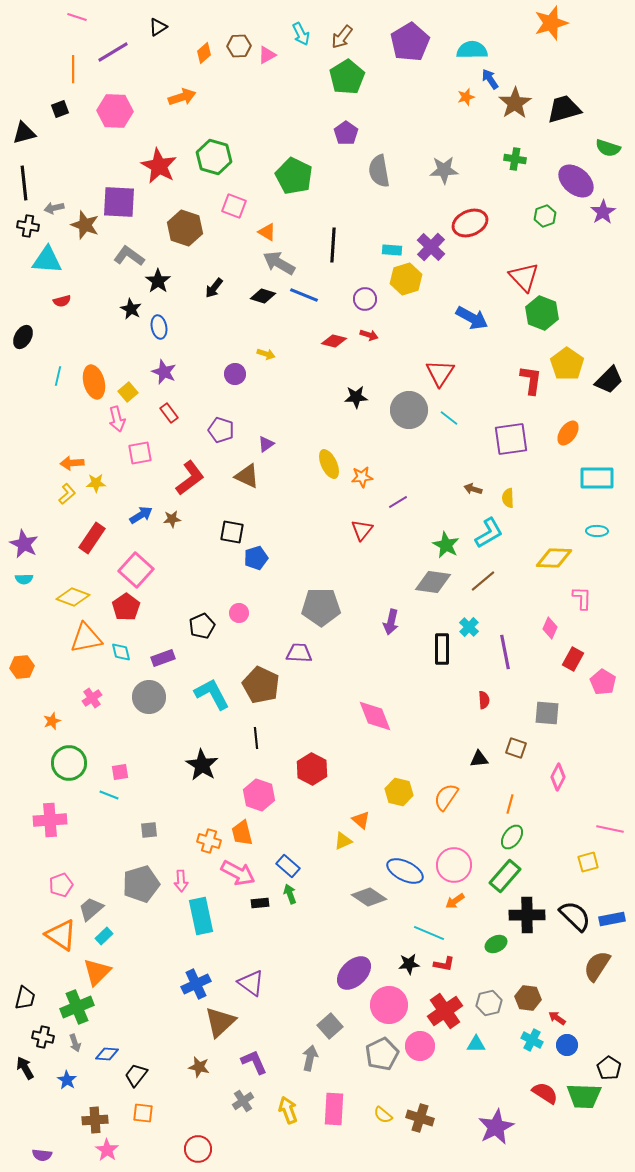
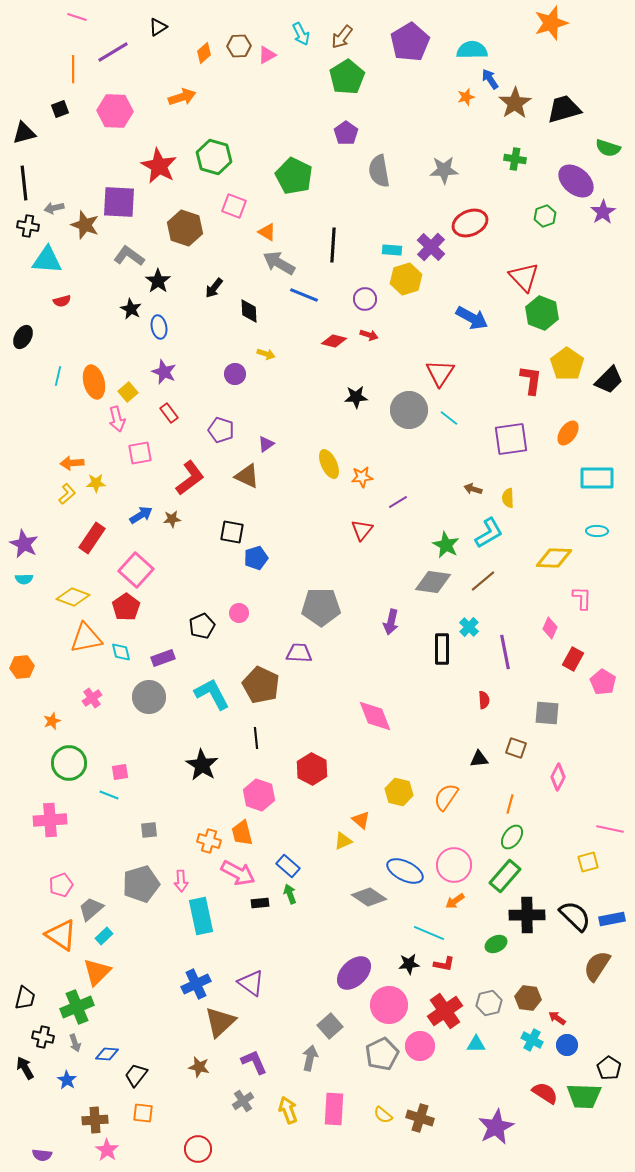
black diamond at (263, 296): moved 14 px left, 15 px down; rotated 70 degrees clockwise
